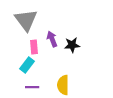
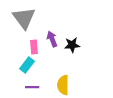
gray triangle: moved 2 px left, 2 px up
